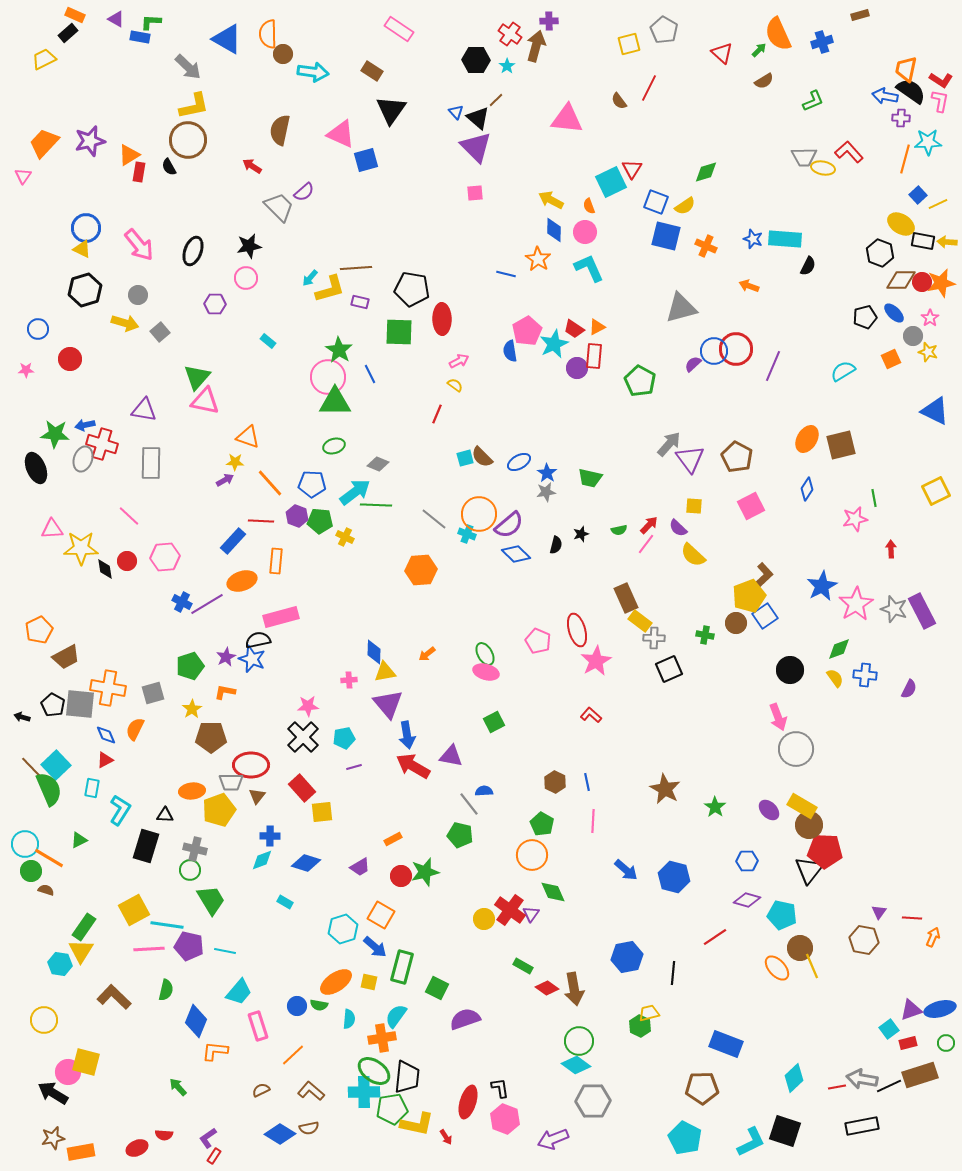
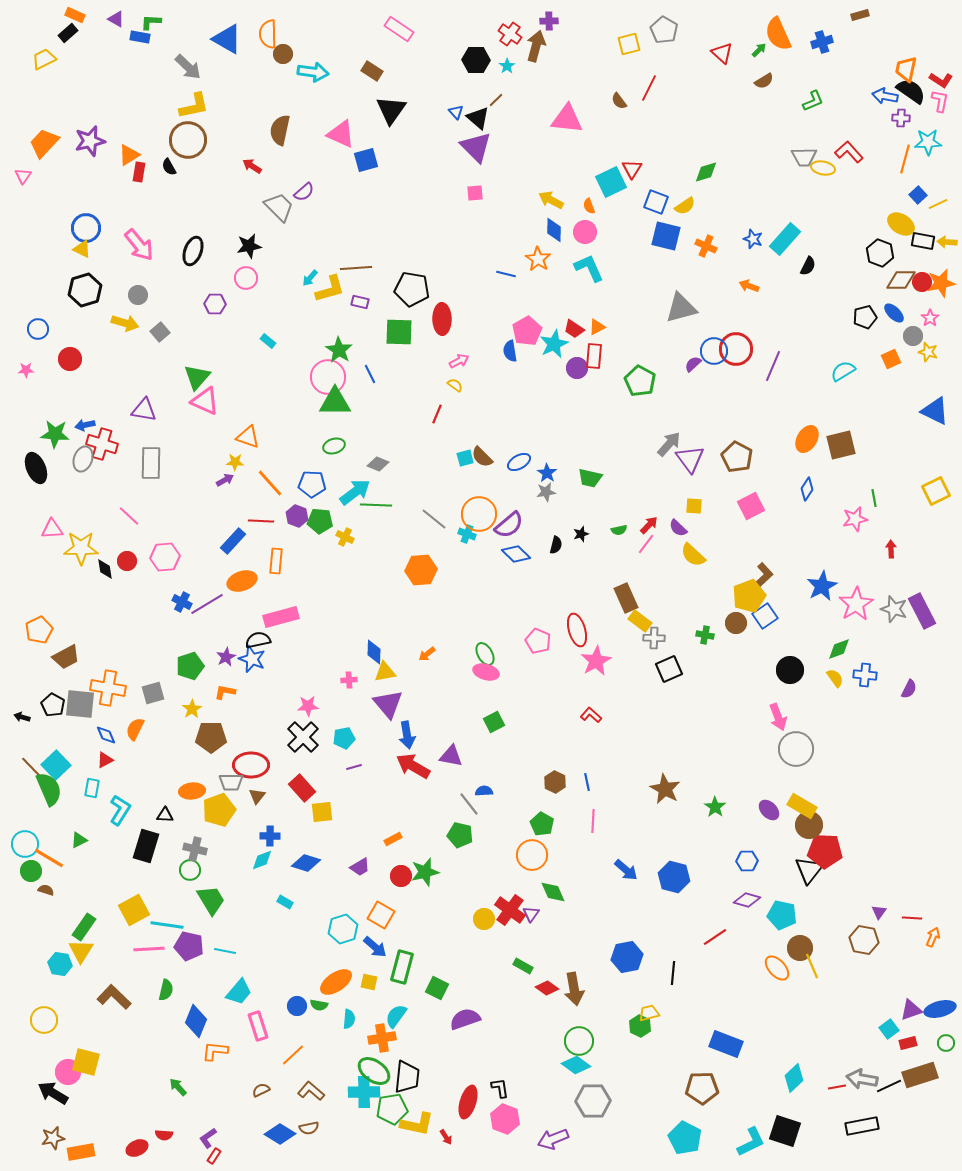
cyan rectangle at (785, 239): rotated 52 degrees counterclockwise
pink triangle at (205, 401): rotated 12 degrees clockwise
